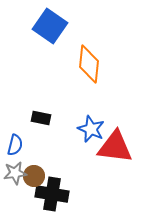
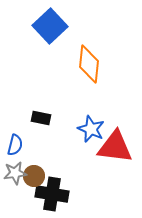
blue square: rotated 12 degrees clockwise
